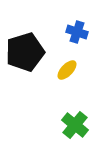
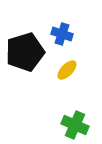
blue cross: moved 15 px left, 2 px down
green cross: rotated 16 degrees counterclockwise
